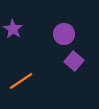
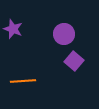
purple star: rotated 12 degrees counterclockwise
orange line: moved 2 px right; rotated 30 degrees clockwise
